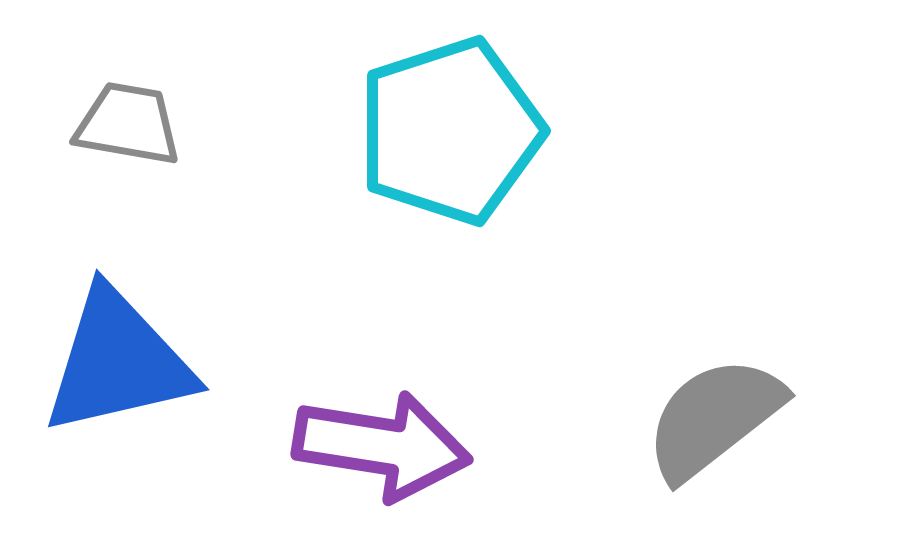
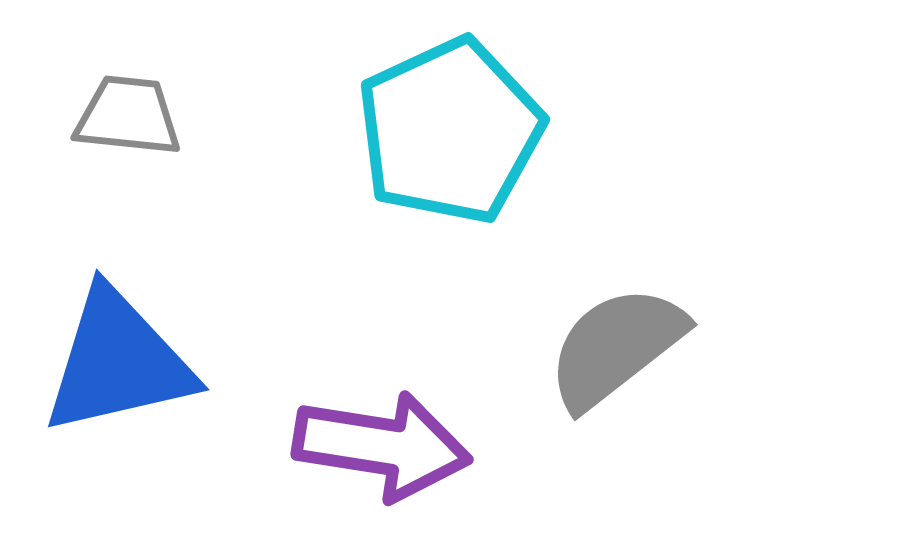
gray trapezoid: moved 8 px up; rotated 4 degrees counterclockwise
cyan pentagon: rotated 7 degrees counterclockwise
gray semicircle: moved 98 px left, 71 px up
